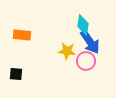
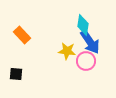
orange rectangle: rotated 42 degrees clockwise
